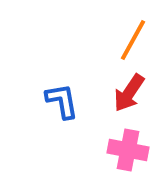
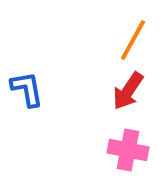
red arrow: moved 1 px left, 2 px up
blue L-shape: moved 35 px left, 12 px up
